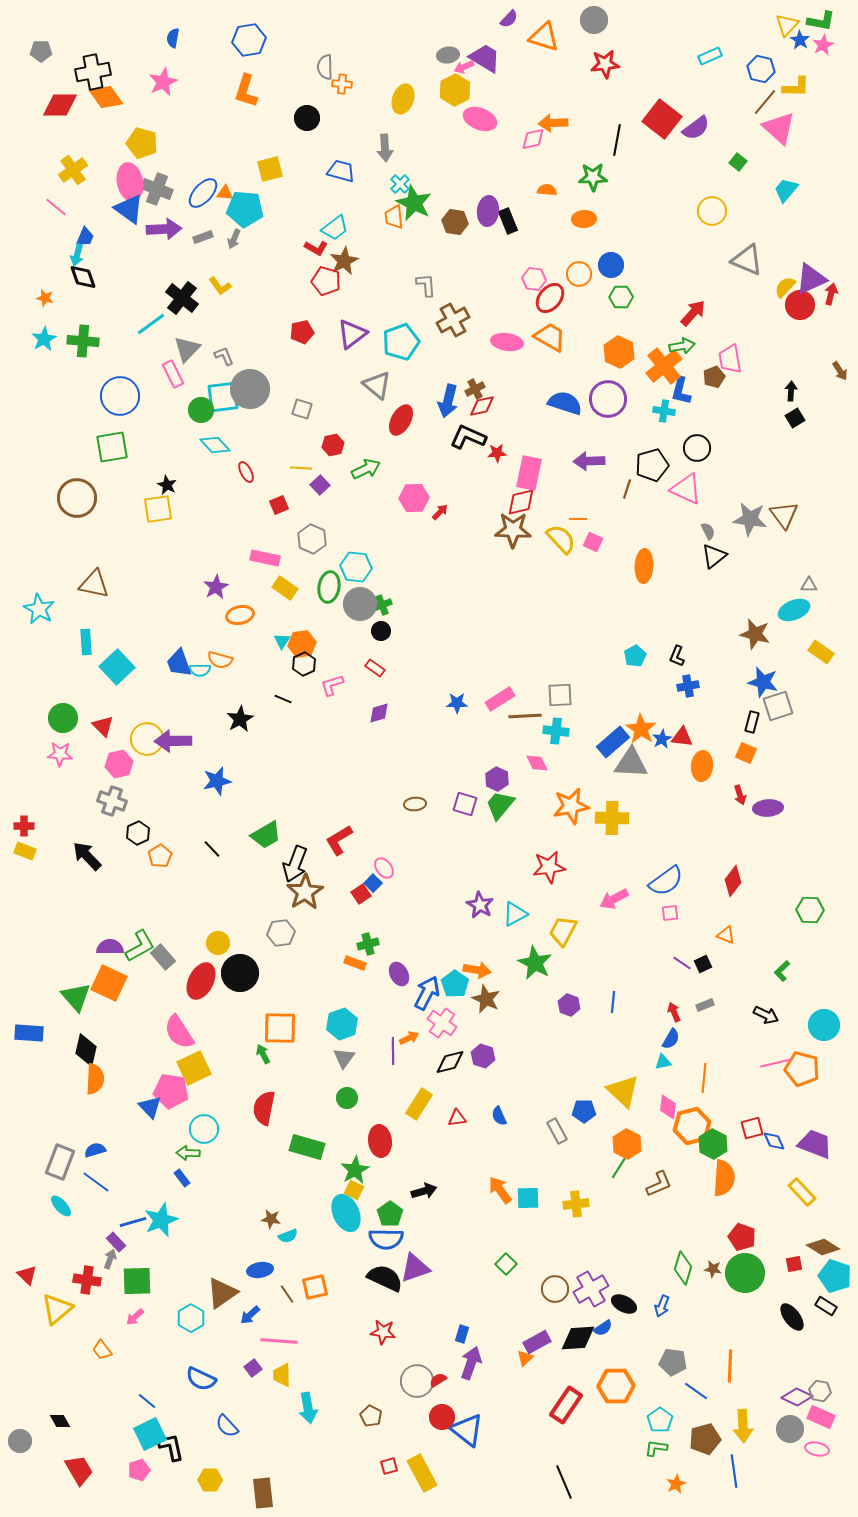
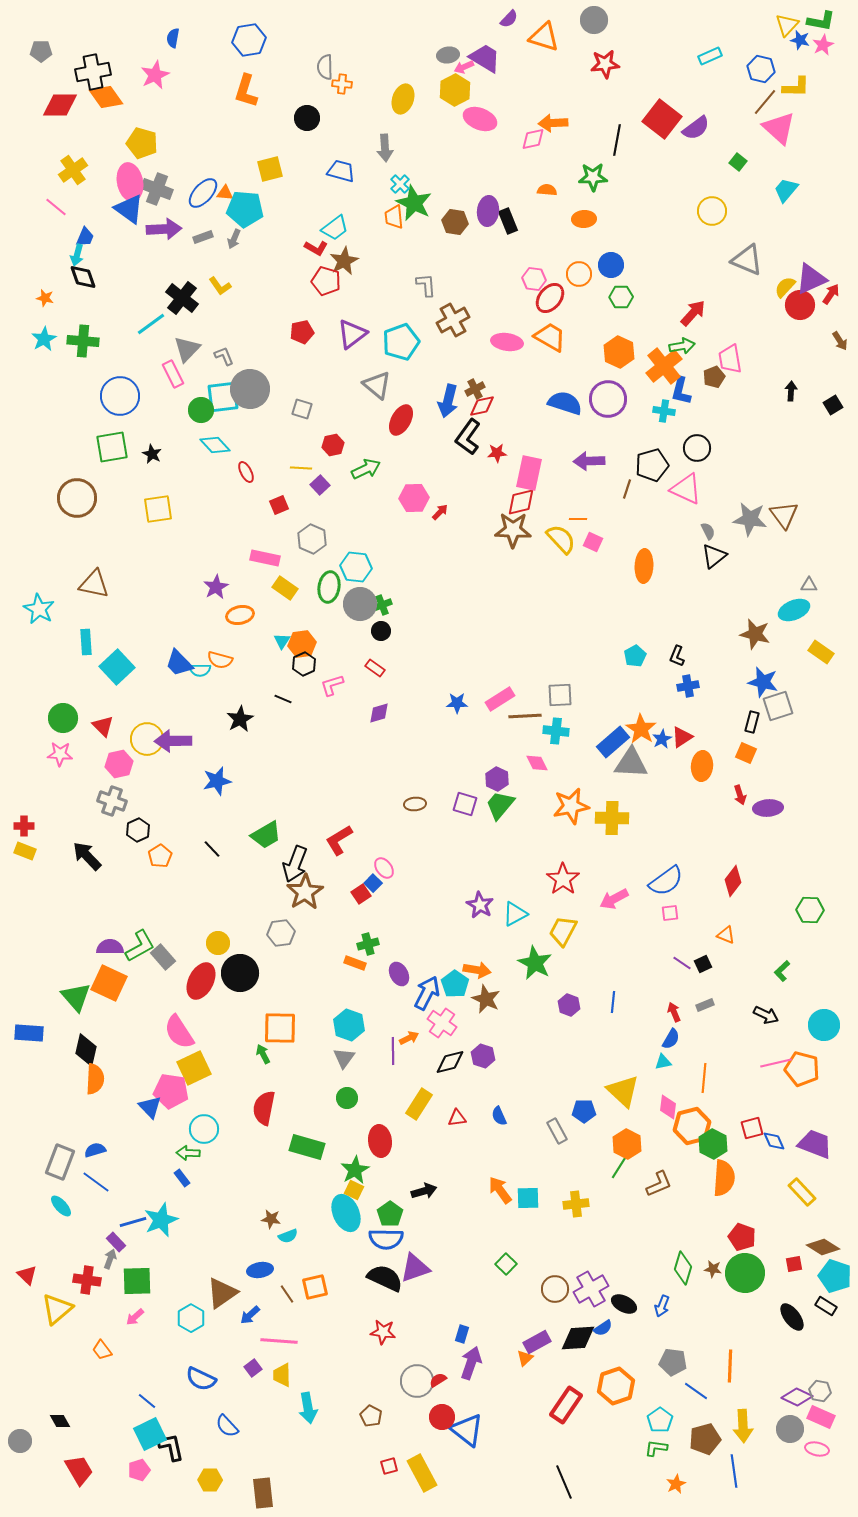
blue star at (800, 40): rotated 18 degrees counterclockwise
pink star at (163, 82): moved 8 px left, 7 px up
red arrow at (831, 294): rotated 20 degrees clockwise
brown arrow at (840, 371): moved 30 px up
black square at (795, 418): moved 38 px right, 13 px up
black L-shape at (468, 437): rotated 78 degrees counterclockwise
black star at (167, 485): moved 15 px left, 31 px up
blue trapezoid at (179, 663): rotated 24 degrees counterclockwise
red triangle at (682, 737): rotated 40 degrees counterclockwise
black hexagon at (138, 833): moved 3 px up
red star at (549, 867): moved 14 px right, 12 px down; rotated 28 degrees counterclockwise
cyan hexagon at (342, 1024): moved 7 px right, 1 px down; rotated 20 degrees counterclockwise
orange hexagon at (616, 1386): rotated 18 degrees counterclockwise
